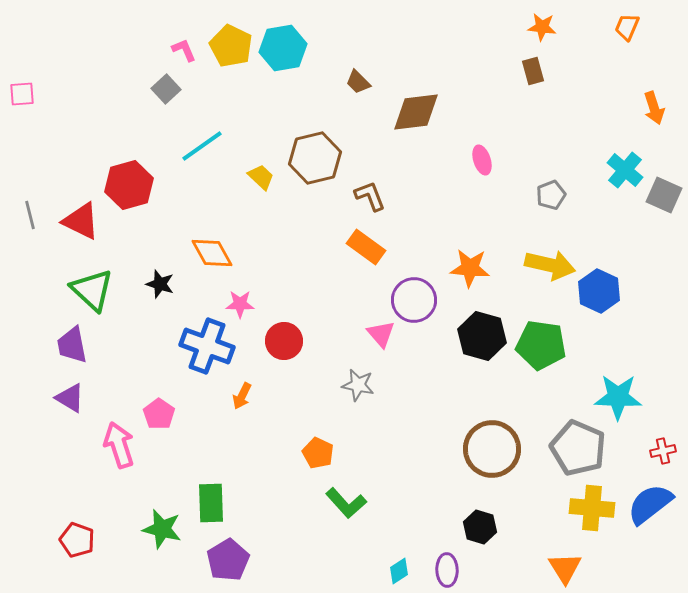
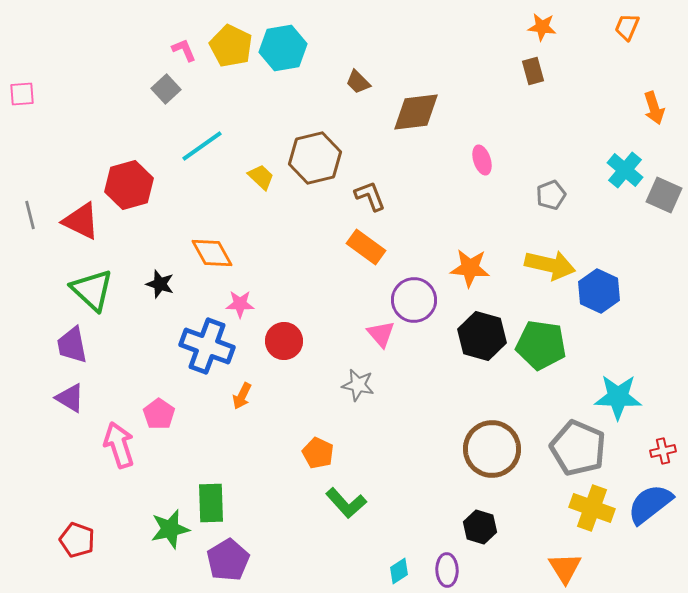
yellow cross at (592, 508): rotated 15 degrees clockwise
green star at (162, 529): moved 8 px right; rotated 27 degrees counterclockwise
